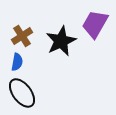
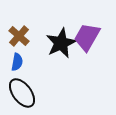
purple trapezoid: moved 8 px left, 13 px down
brown cross: moved 3 px left; rotated 15 degrees counterclockwise
black star: moved 2 px down
